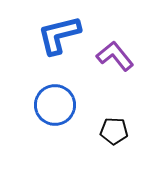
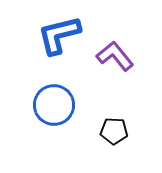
blue circle: moved 1 px left
